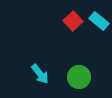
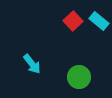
cyan arrow: moved 8 px left, 10 px up
